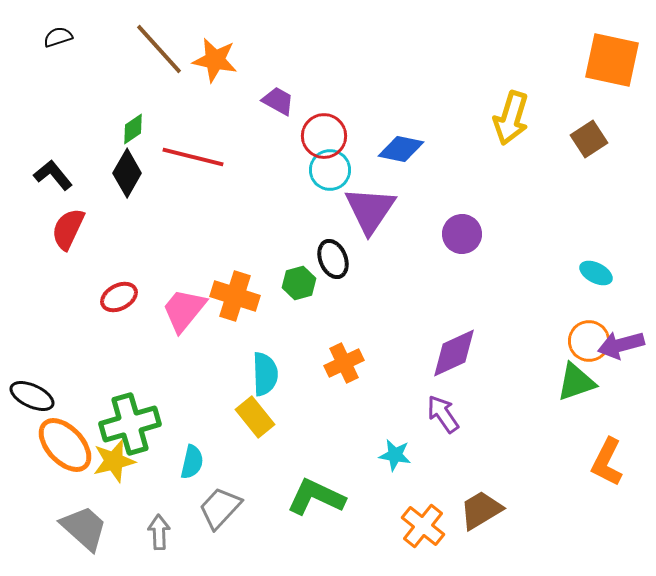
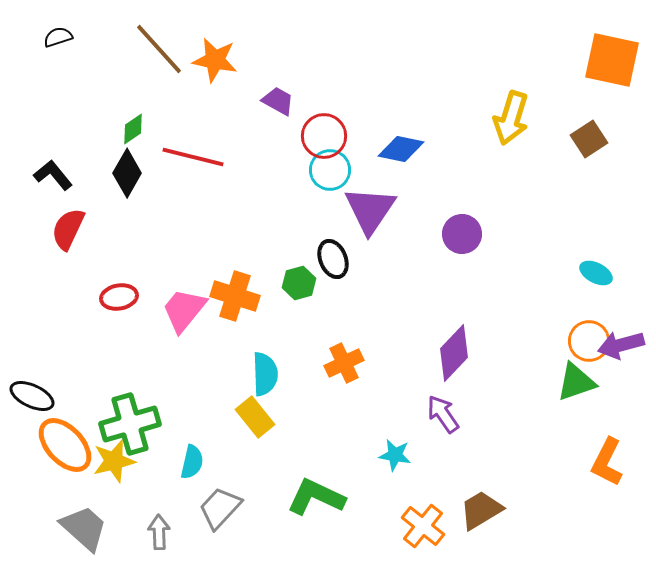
red ellipse at (119, 297): rotated 18 degrees clockwise
purple diamond at (454, 353): rotated 22 degrees counterclockwise
